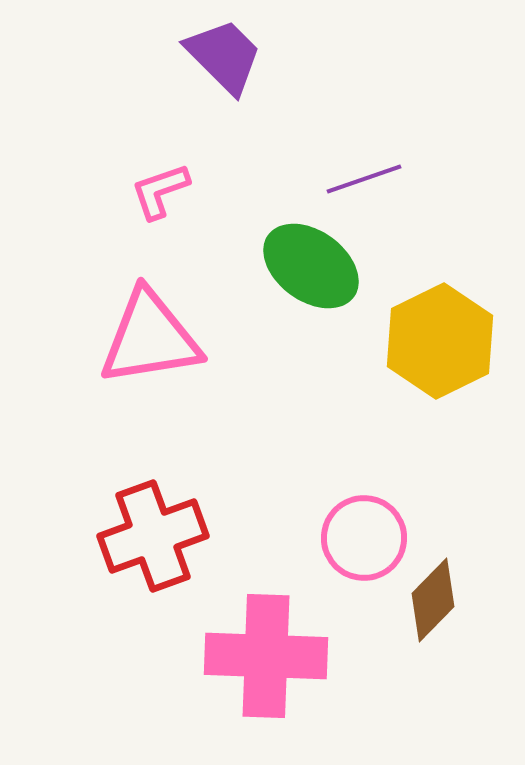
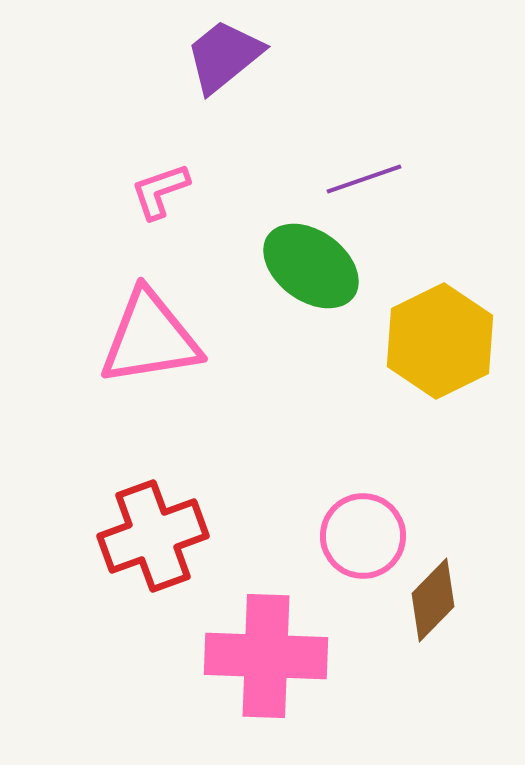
purple trapezoid: rotated 84 degrees counterclockwise
pink circle: moved 1 px left, 2 px up
